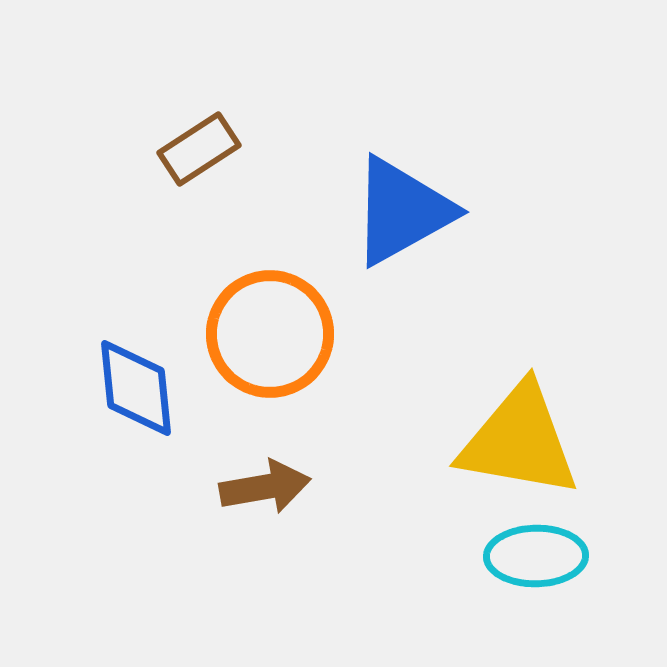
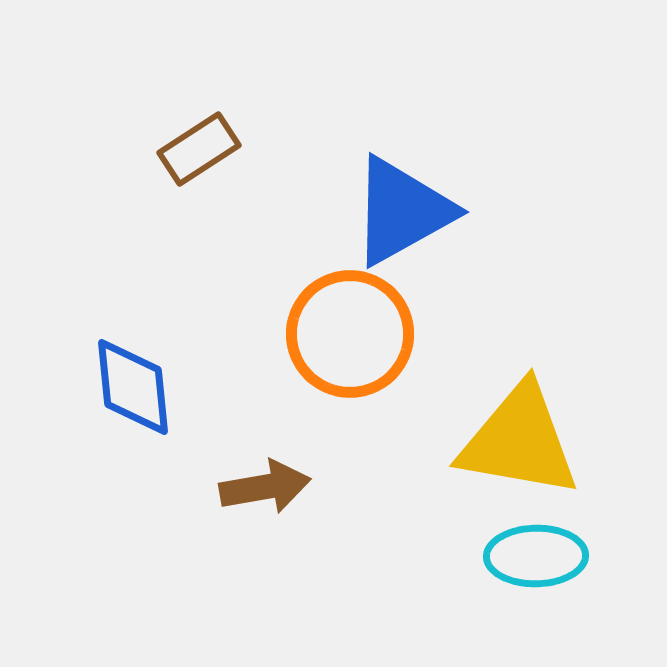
orange circle: moved 80 px right
blue diamond: moved 3 px left, 1 px up
